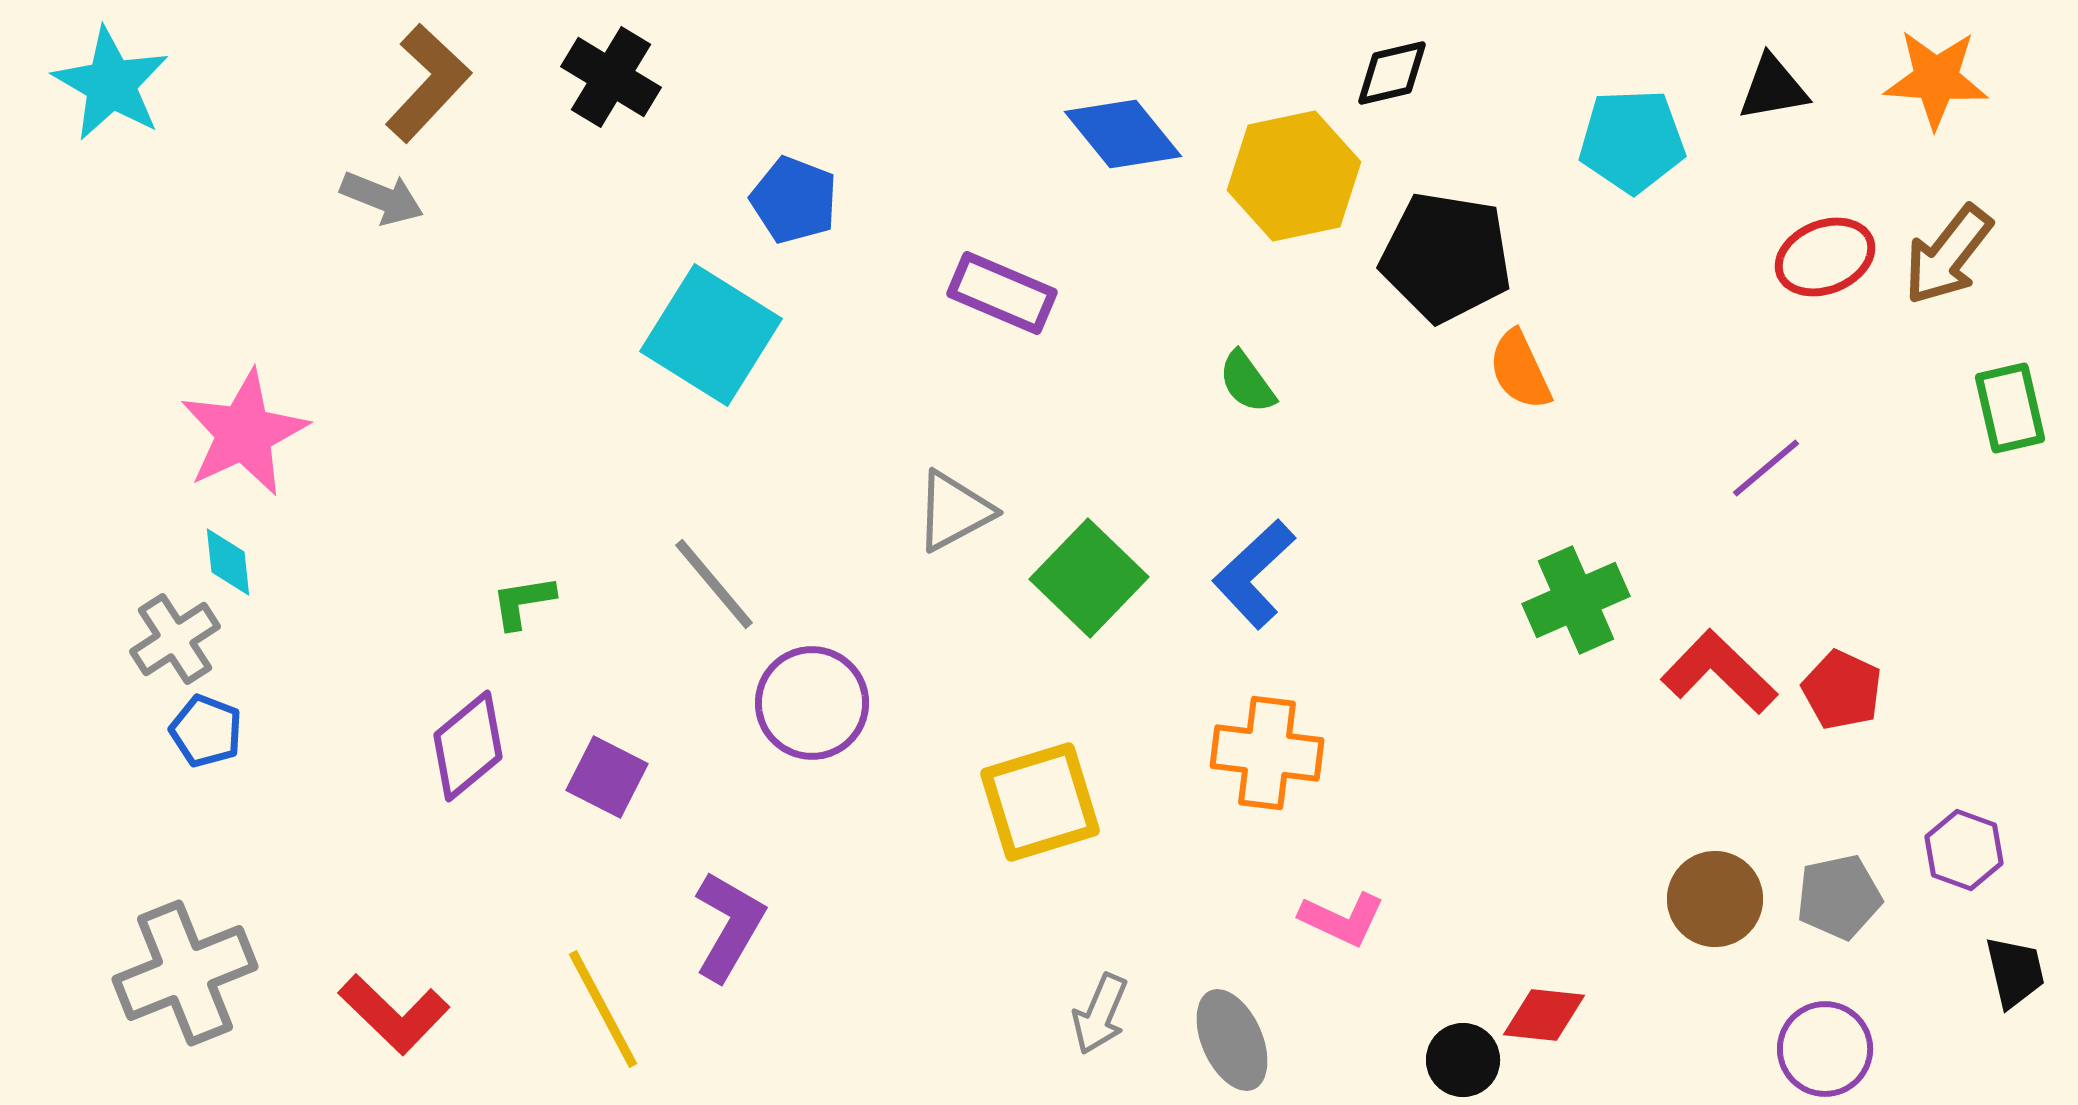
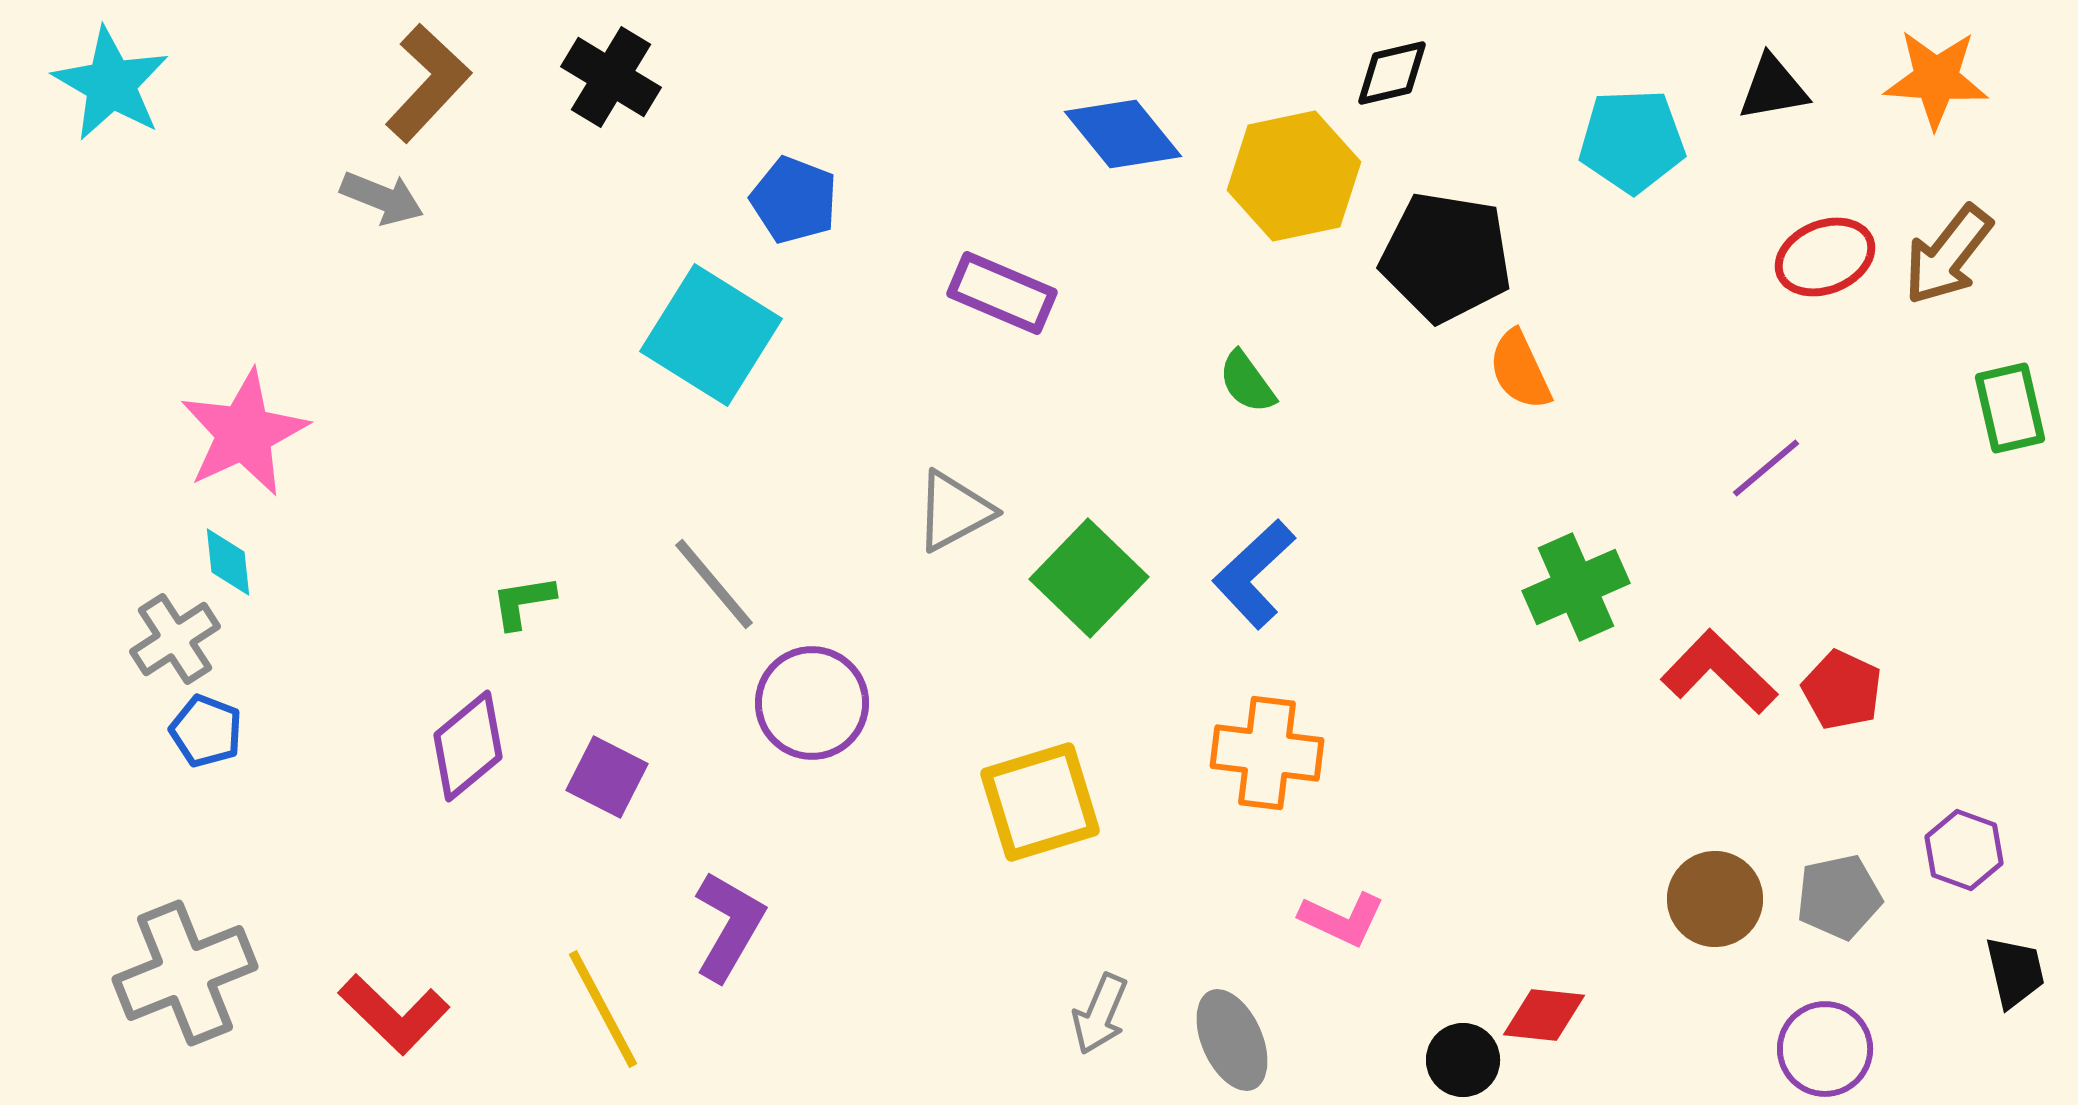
green cross at (1576, 600): moved 13 px up
